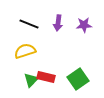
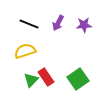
purple arrow: rotated 21 degrees clockwise
red rectangle: rotated 42 degrees clockwise
